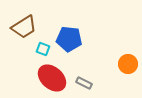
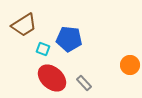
brown trapezoid: moved 2 px up
orange circle: moved 2 px right, 1 px down
gray rectangle: rotated 21 degrees clockwise
